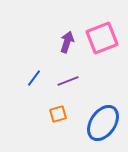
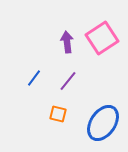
pink square: rotated 12 degrees counterclockwise
purple arrow: rotated 25 degrees counterclockwise
purple line: rotated 30 degrees counterclockwise
orange square: rotated 30 degrees clockwise
